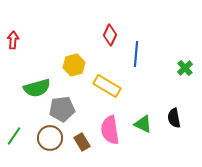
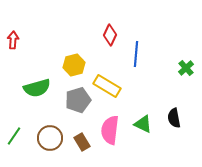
green cross: moved 1 px right
gray pentagon: moved 16 px right, 9 px up; rotated 10 degrees counterclockwise
pink semicircle: rotated 16 degrees clockwise
